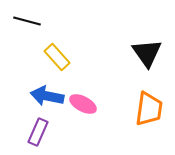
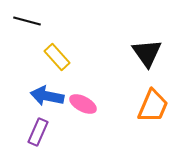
orange trapezoid: moved 4 px right, 3 px up; rotated 15 degrees clockwise
